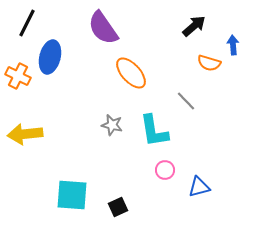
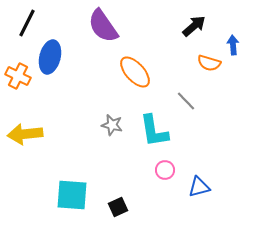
purple semicircle: moved 2 px up
orange ellipse: moved 4 px right, 1 px up
